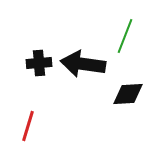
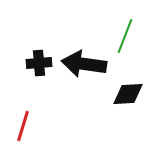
black arrow: moved 1 px right
red line: moved 5 px left
